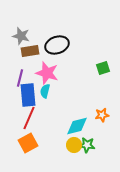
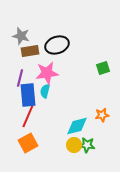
pink star: rotated 25 degrees counterclockwise
red line: moved 1 px left, 2 px up
